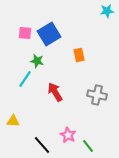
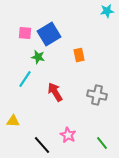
green star: moved 1 px right, 4 px up
green line: moved 14 px right, 3 px up
